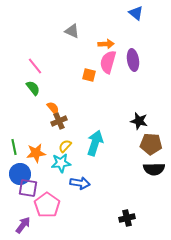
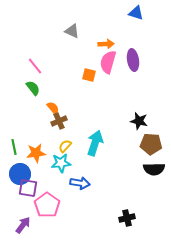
blue triangle: rotated 21 degrees counterclockwise
